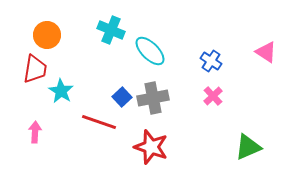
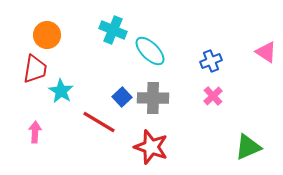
cyan cross: moved 2 px right
blue cross: rotated 35 degrees clockwise
gray cross: rotated 12 degrees clockwise
red line: rotated 12 degrees clockwise
